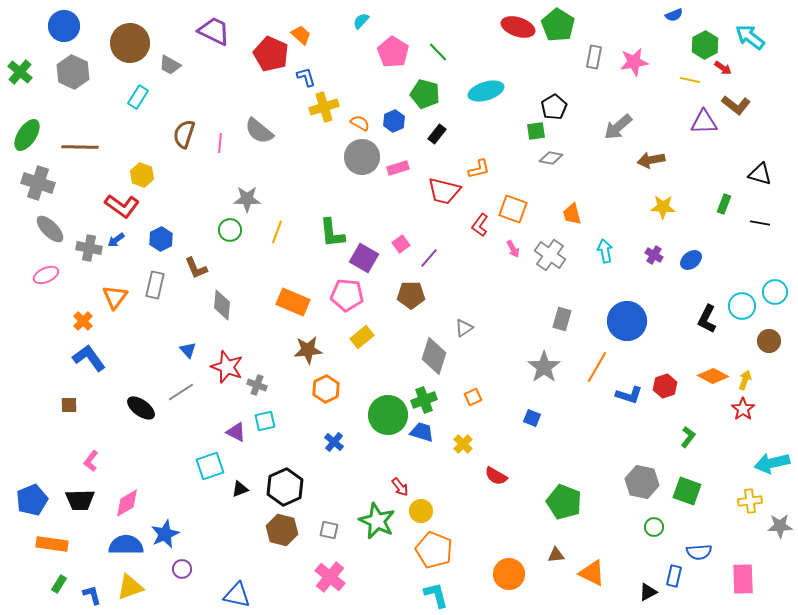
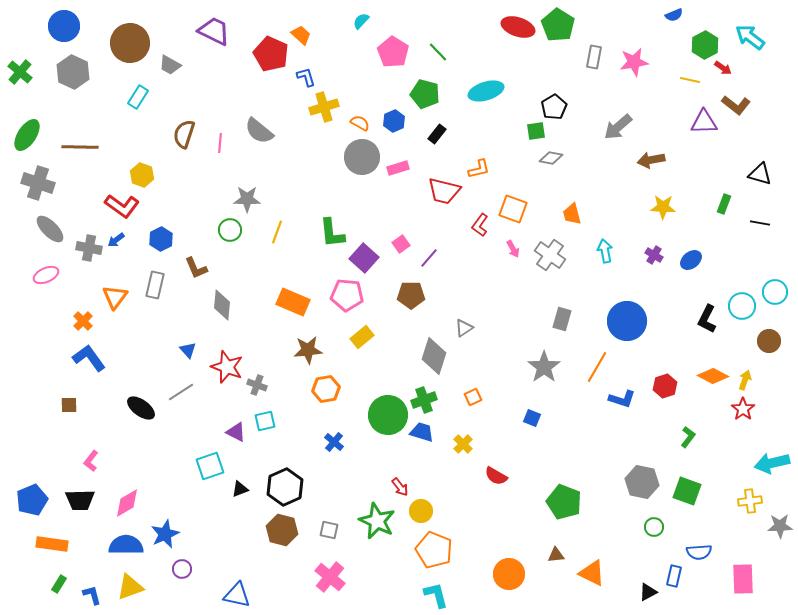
purple square at (364, 258): rotated 12 degrees clockwise
orange hexagon at (326, 389): rotated 16 degrees clockwise
blue L-shape at (629, 395): moved 7 px left, 4 px down
